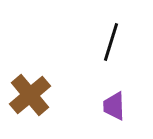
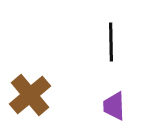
black line: rotated 18 degrees counterclockwise
